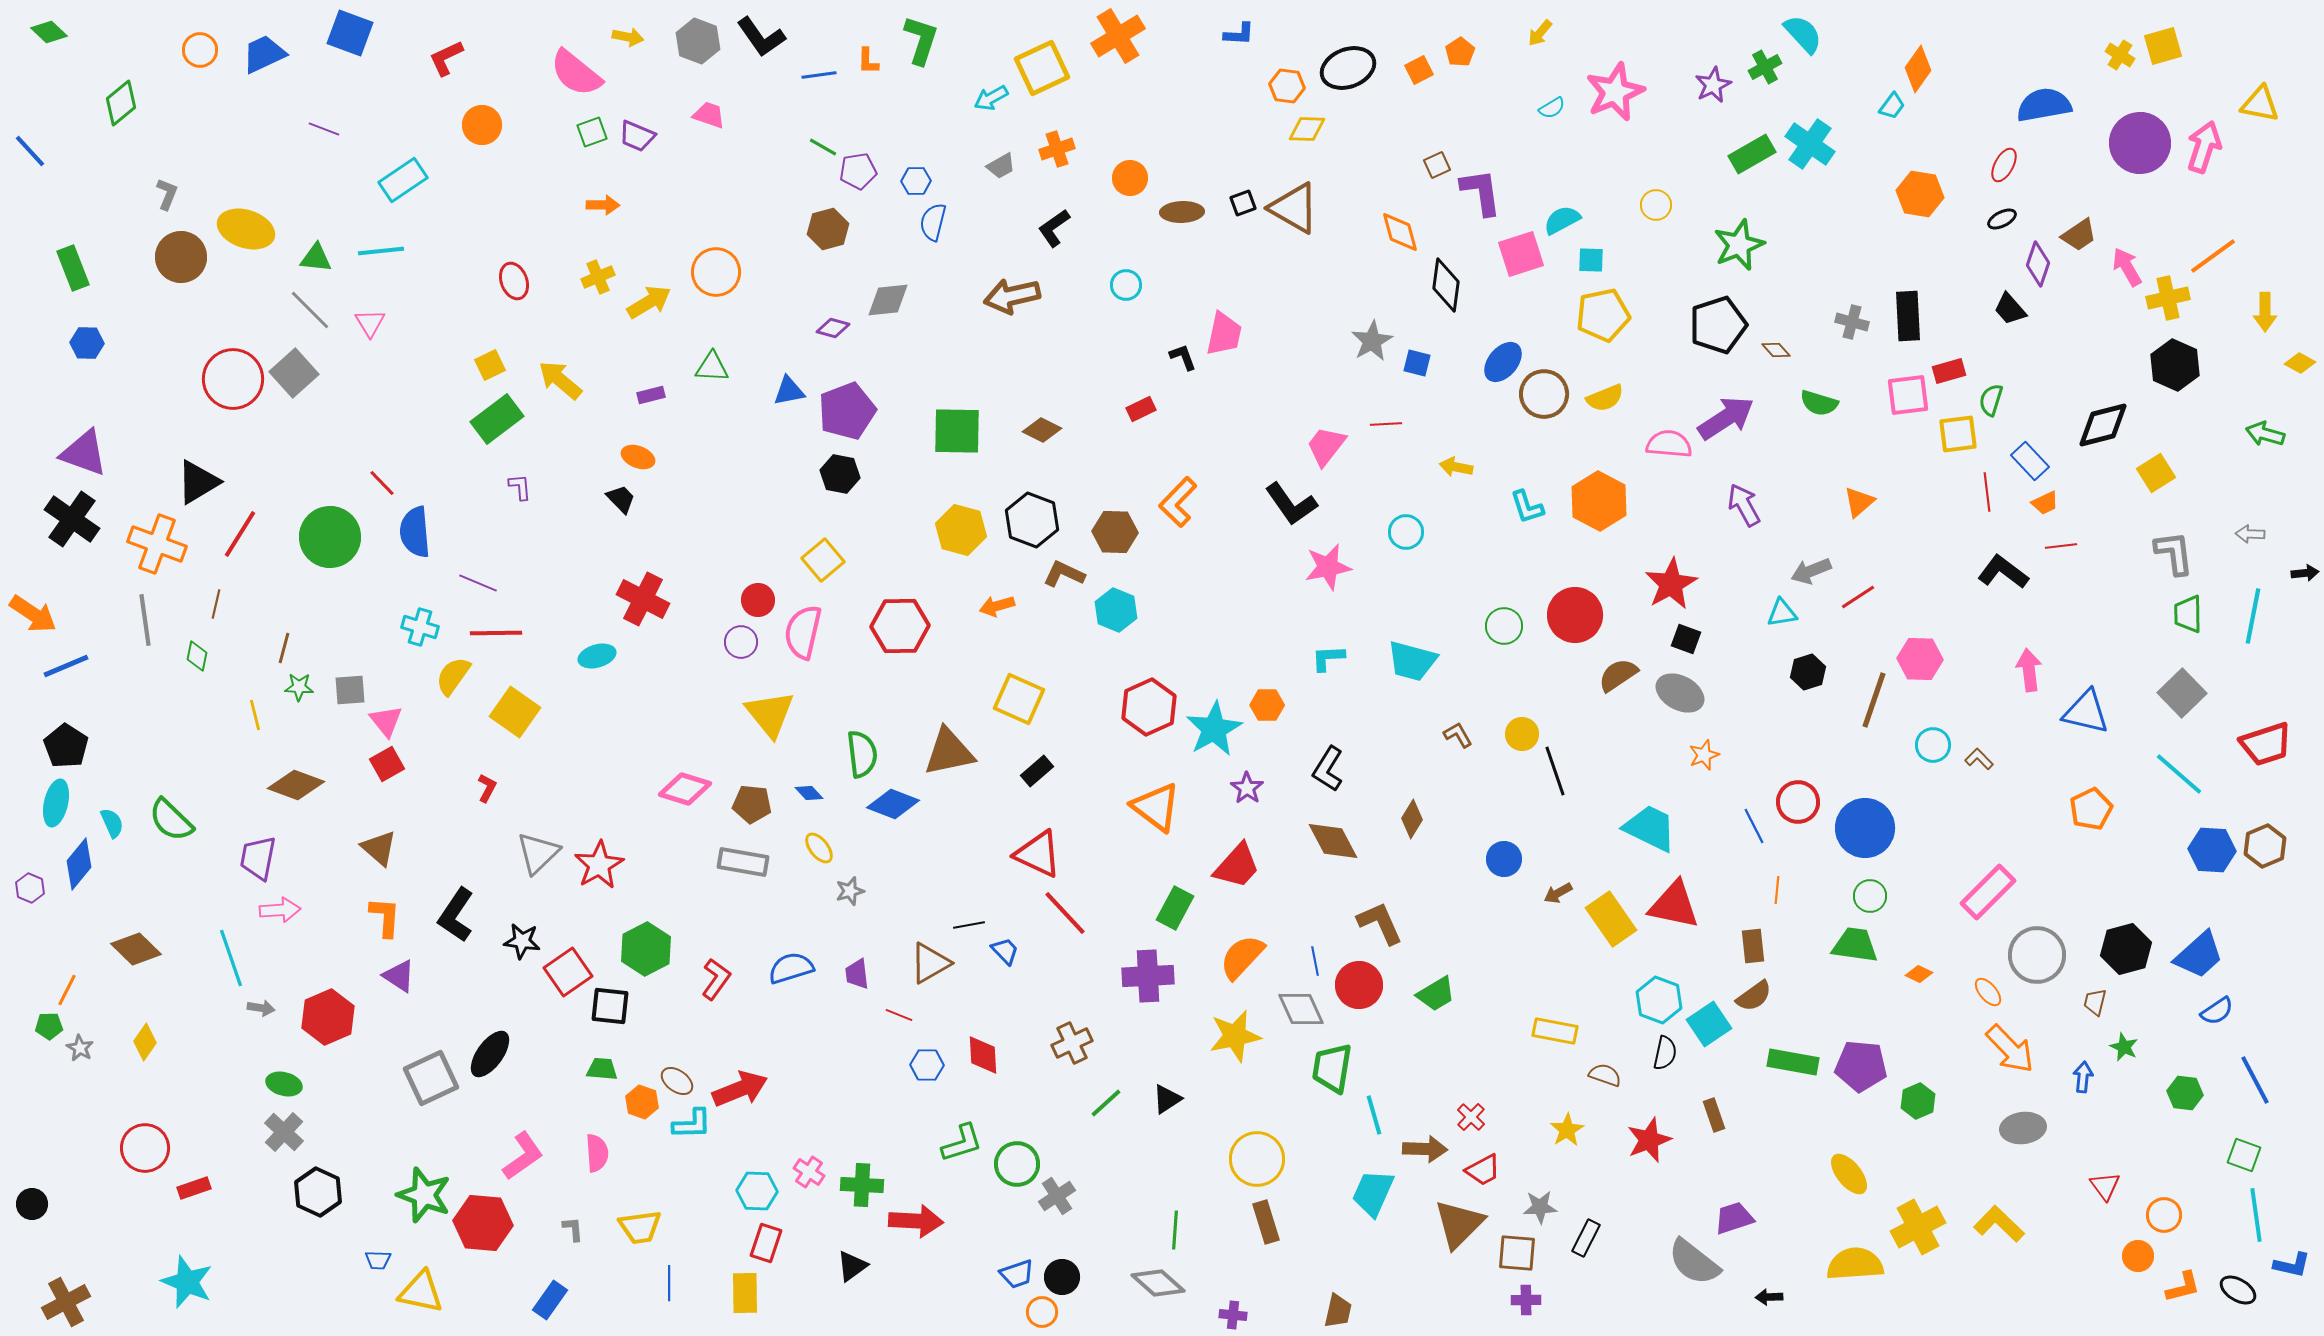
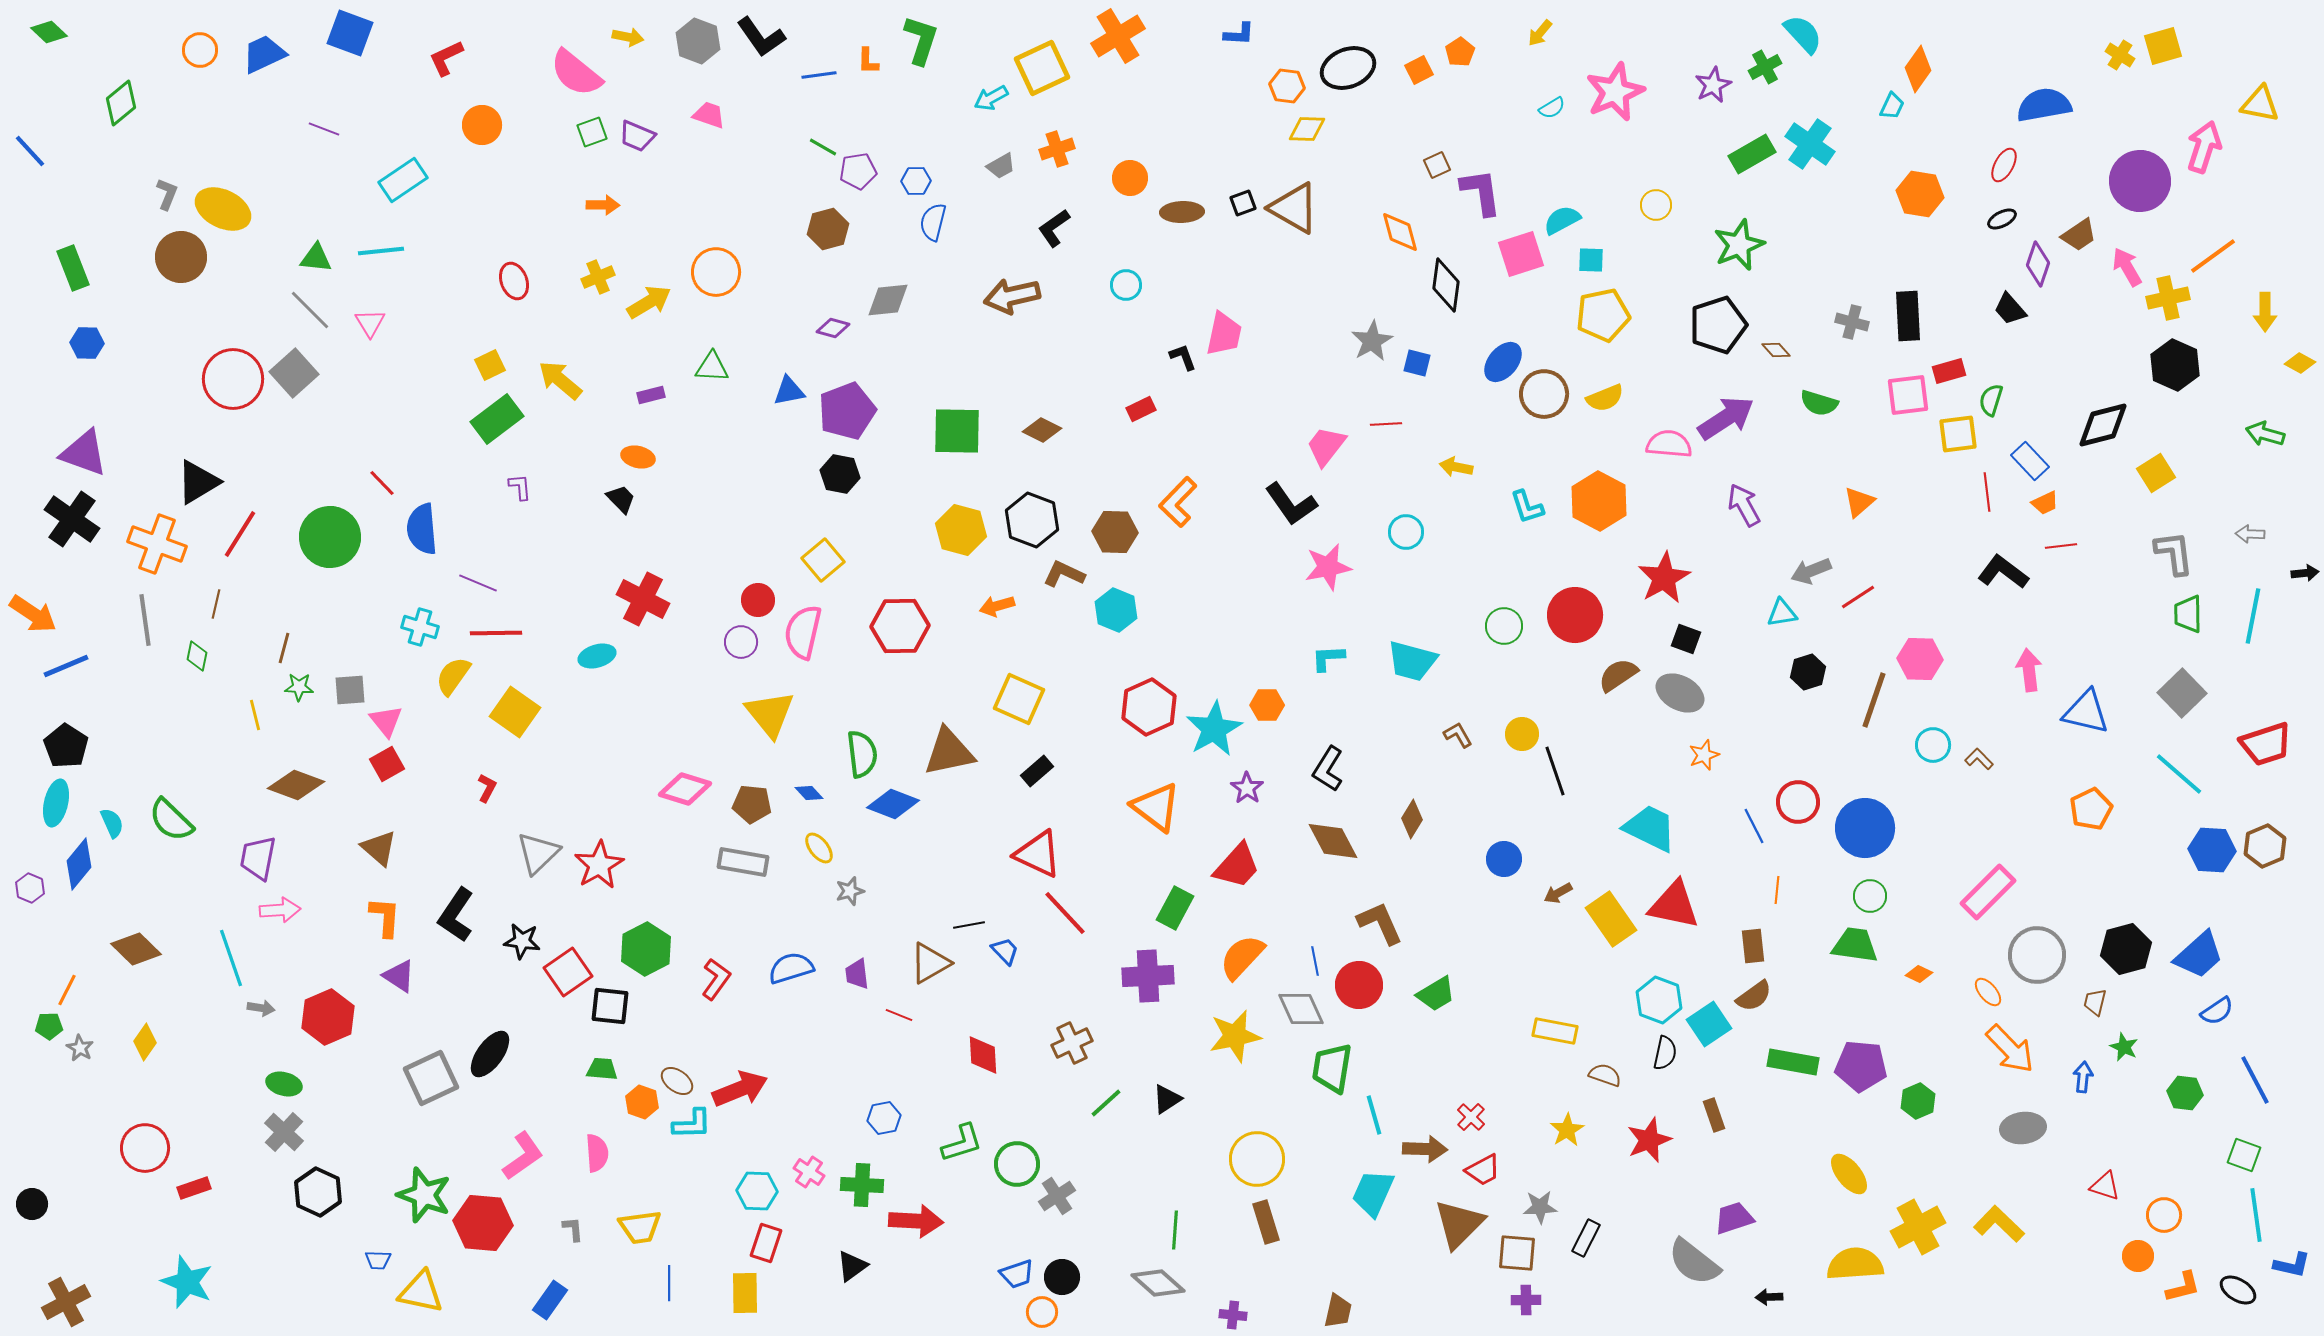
cyan trapezoid at (1892, 106): rotated 12 degrees counterclockwise
purple circle at (2140, 143): moved 38 px down
yellow ellipse at (246, 229): moved 23 px left, 20 px up; rotated 8 degrees clockwise
orange ellipse at (638, 457): rotated 8 degrees counterclockwise
blue semicircle at (415, 532): moved 7 px right, 3 px up
red star at (1671, 584): moved 7 px left, 6 px up
blue hexagon at (927, 1065): moved 43 px left, 53 px down; rotated 12 degrees counterclockwise
red triangle at (2105, 1186): rotated 36 degrees counterclockwise
